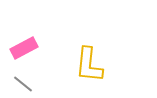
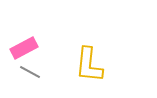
gray line: moved 7 px right, 12 px up; rotated 10 degrees counterclockwise
